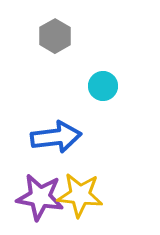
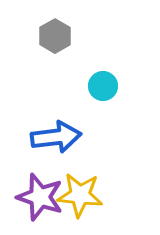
purple star: rotated 9 degrees clockwise
